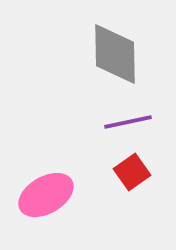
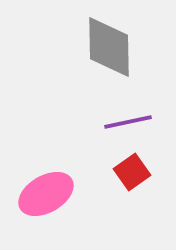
gray diamond: moved 6 px left, 7 px up
pink ellipse: moved 1 px up
